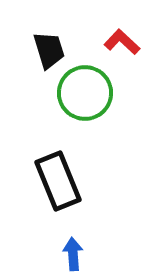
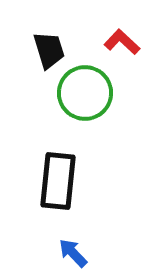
black rectangle: rotated 28 degrees clockwise
blue arrow: moved 1 px up; rotated 40 degrees counterclockwise
